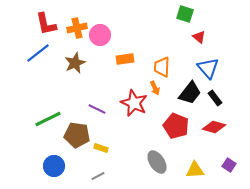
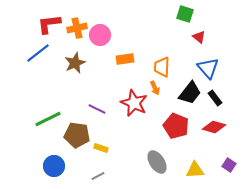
red L-shape: moved 3 px right; rotated 95 degrees clockwise
